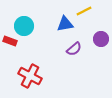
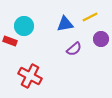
yellow line: moved 6 px right, 6 px down
